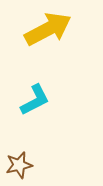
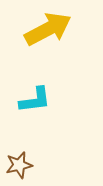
cyan L-shape: rotated 20 degrees clockwise
